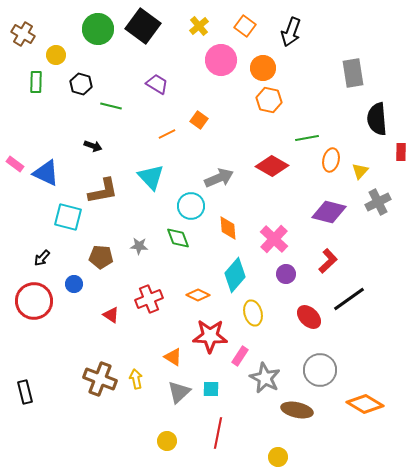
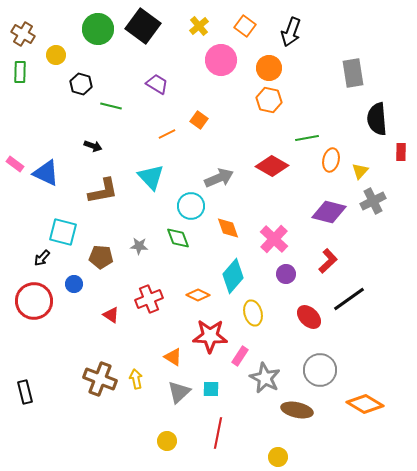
orange circle at (263, 68): moved 6 px right
green rectangle at (36, 82): moved 16 px left, 10 px up
gray cross at (378, 202): moved 5 px left, 1 px up
cyan square at (68, 217): moved 5 px left, 15 px down
orange diamond at (228, 228): rotated 15 degrees counterclockwise
cyan diamond at (235, 275): moved 2 px left, 1 px down
